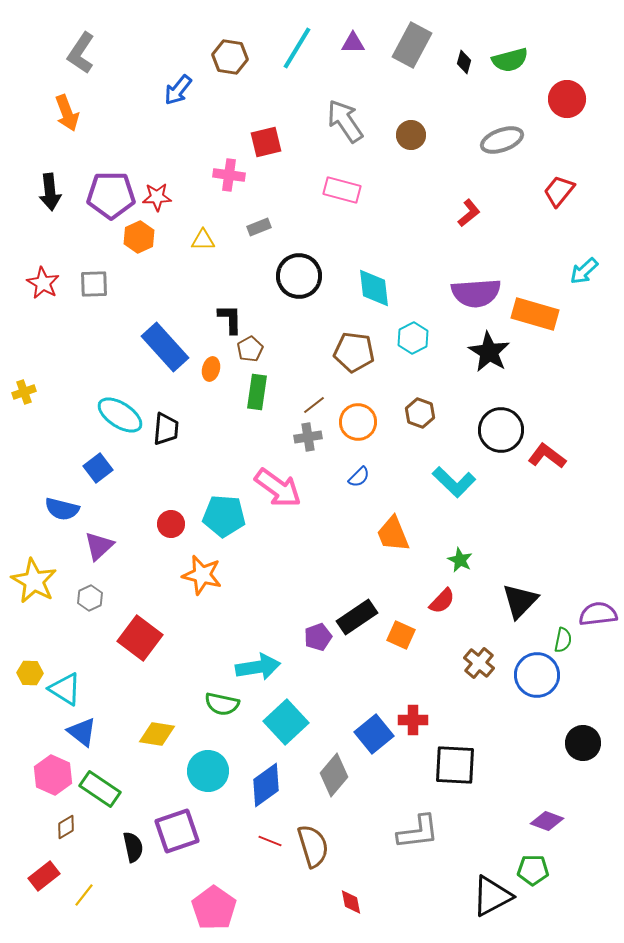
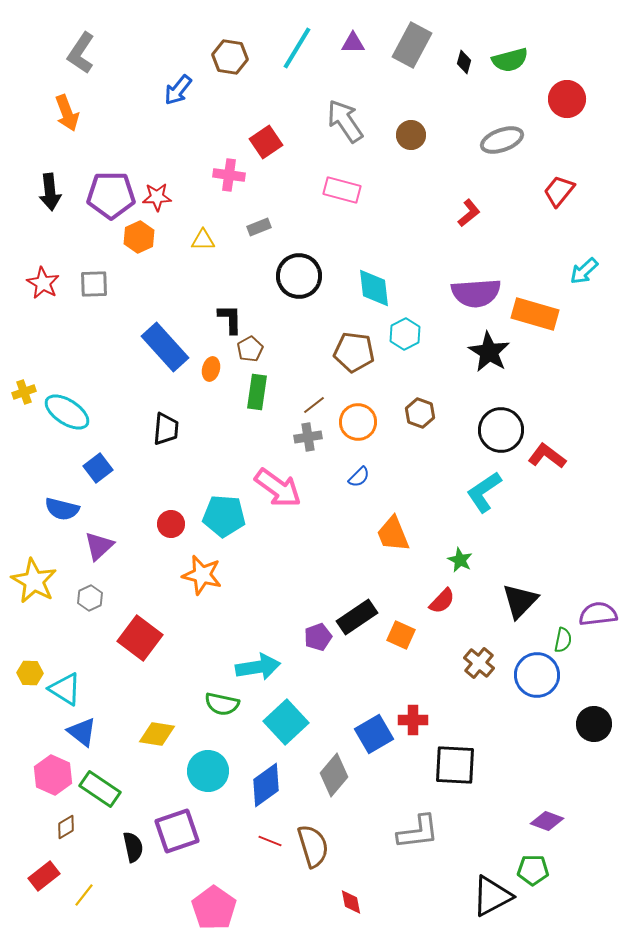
red square at (266, 142): rotated 20 degrees counterclockwise
cyan hexagon at (413, 338): moved 8 px left, 4 px up
cyan ellipse at (120, 415): moved 53 px left, 3 px up
cyan L-shape at (454, 482): moved 30 px right, 10 px down; rotated 102 degrees clockwise
blue square at (374, 734): rotated 9 degrees clockwise
black circle at (583, 743): moved 11 px right, 19 px up
